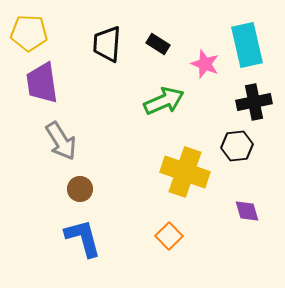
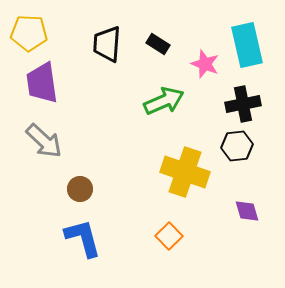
black cross: moved 11 px left, 2 px down
gray arrow: moved 17 px left; rotated 15 degrees counterclockwise
